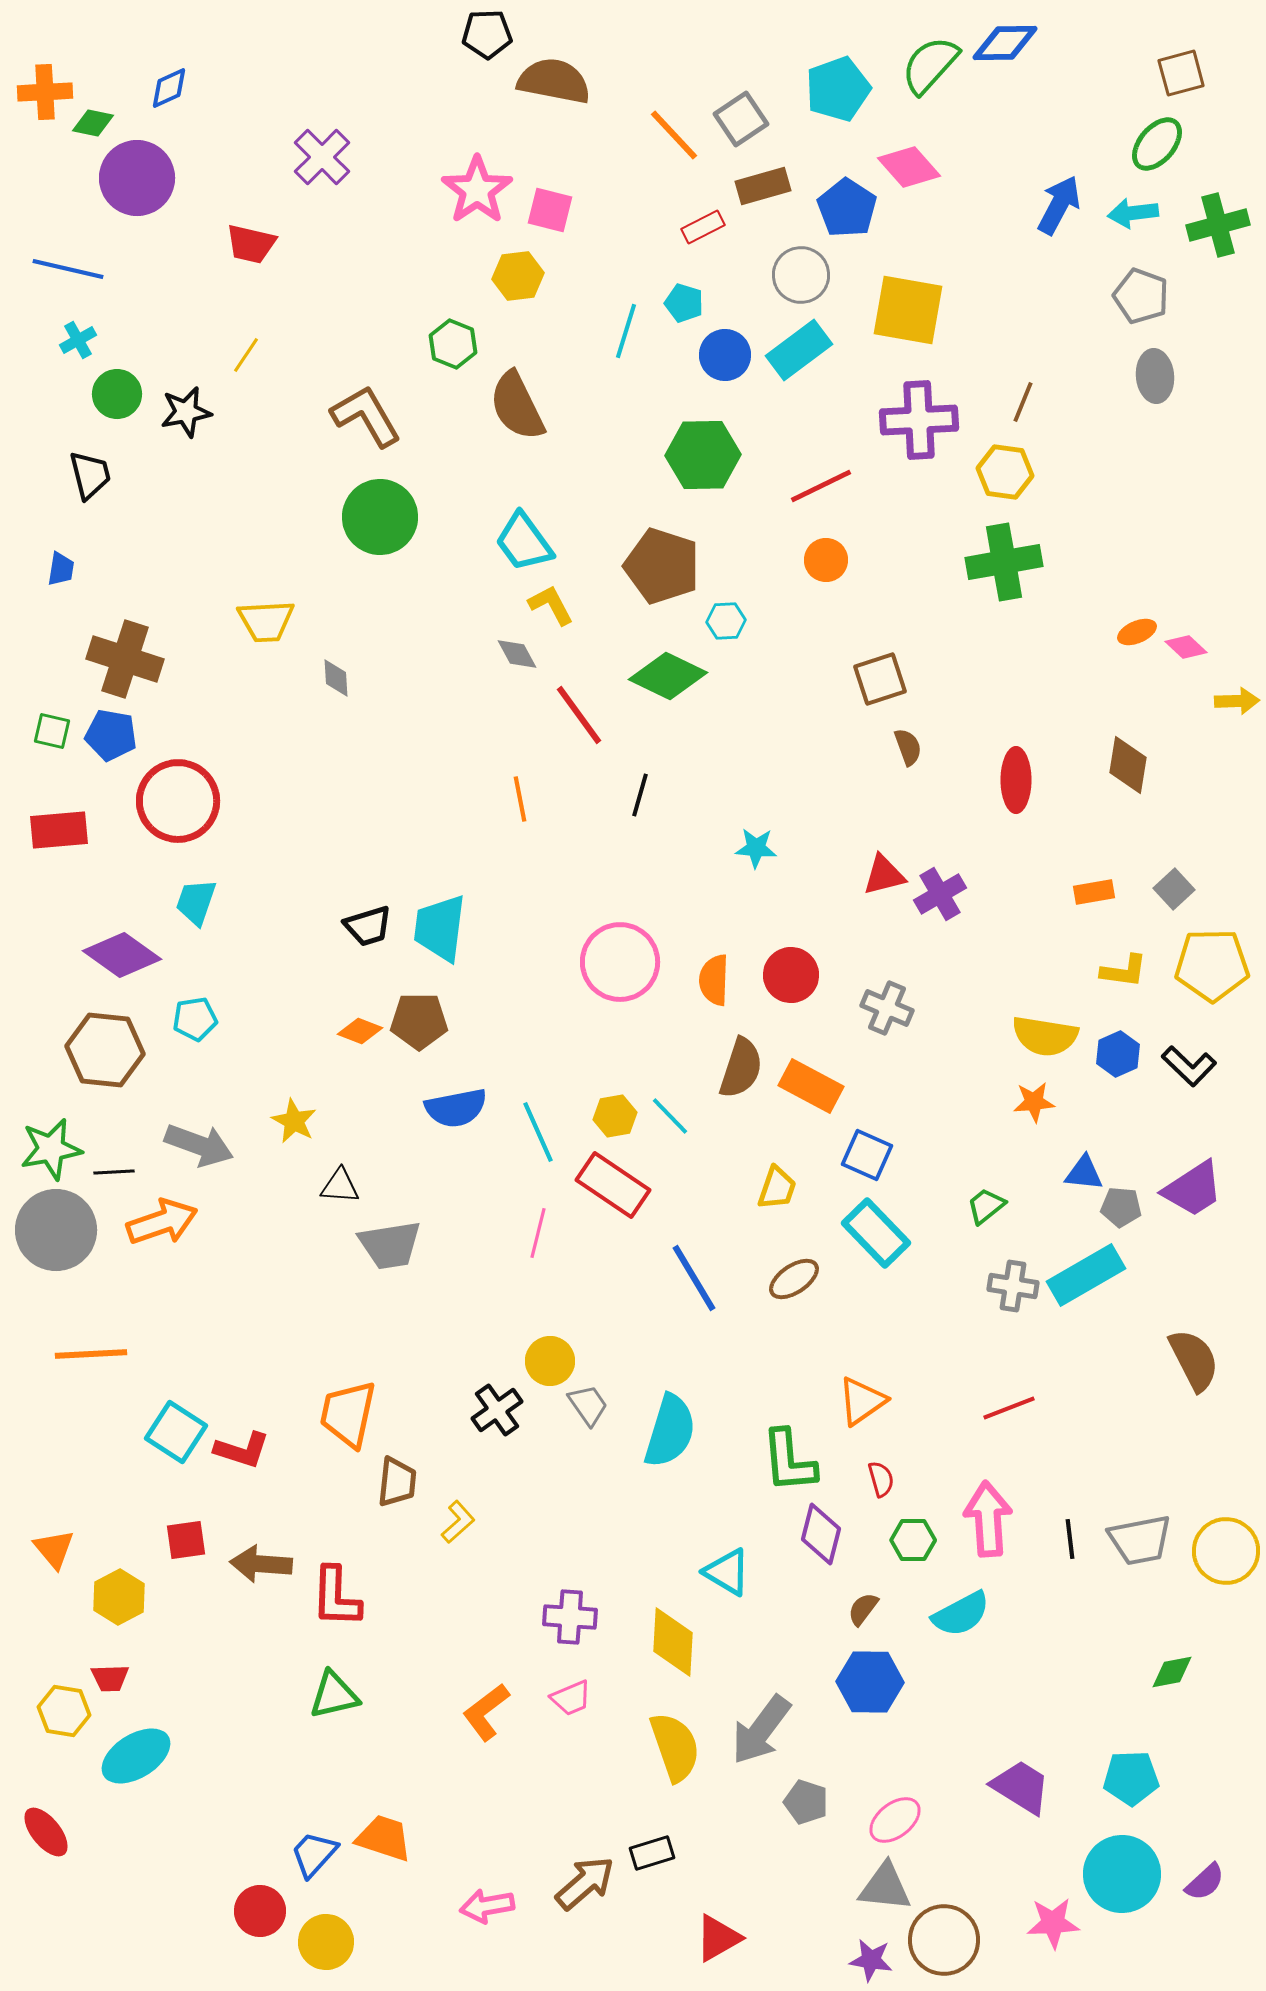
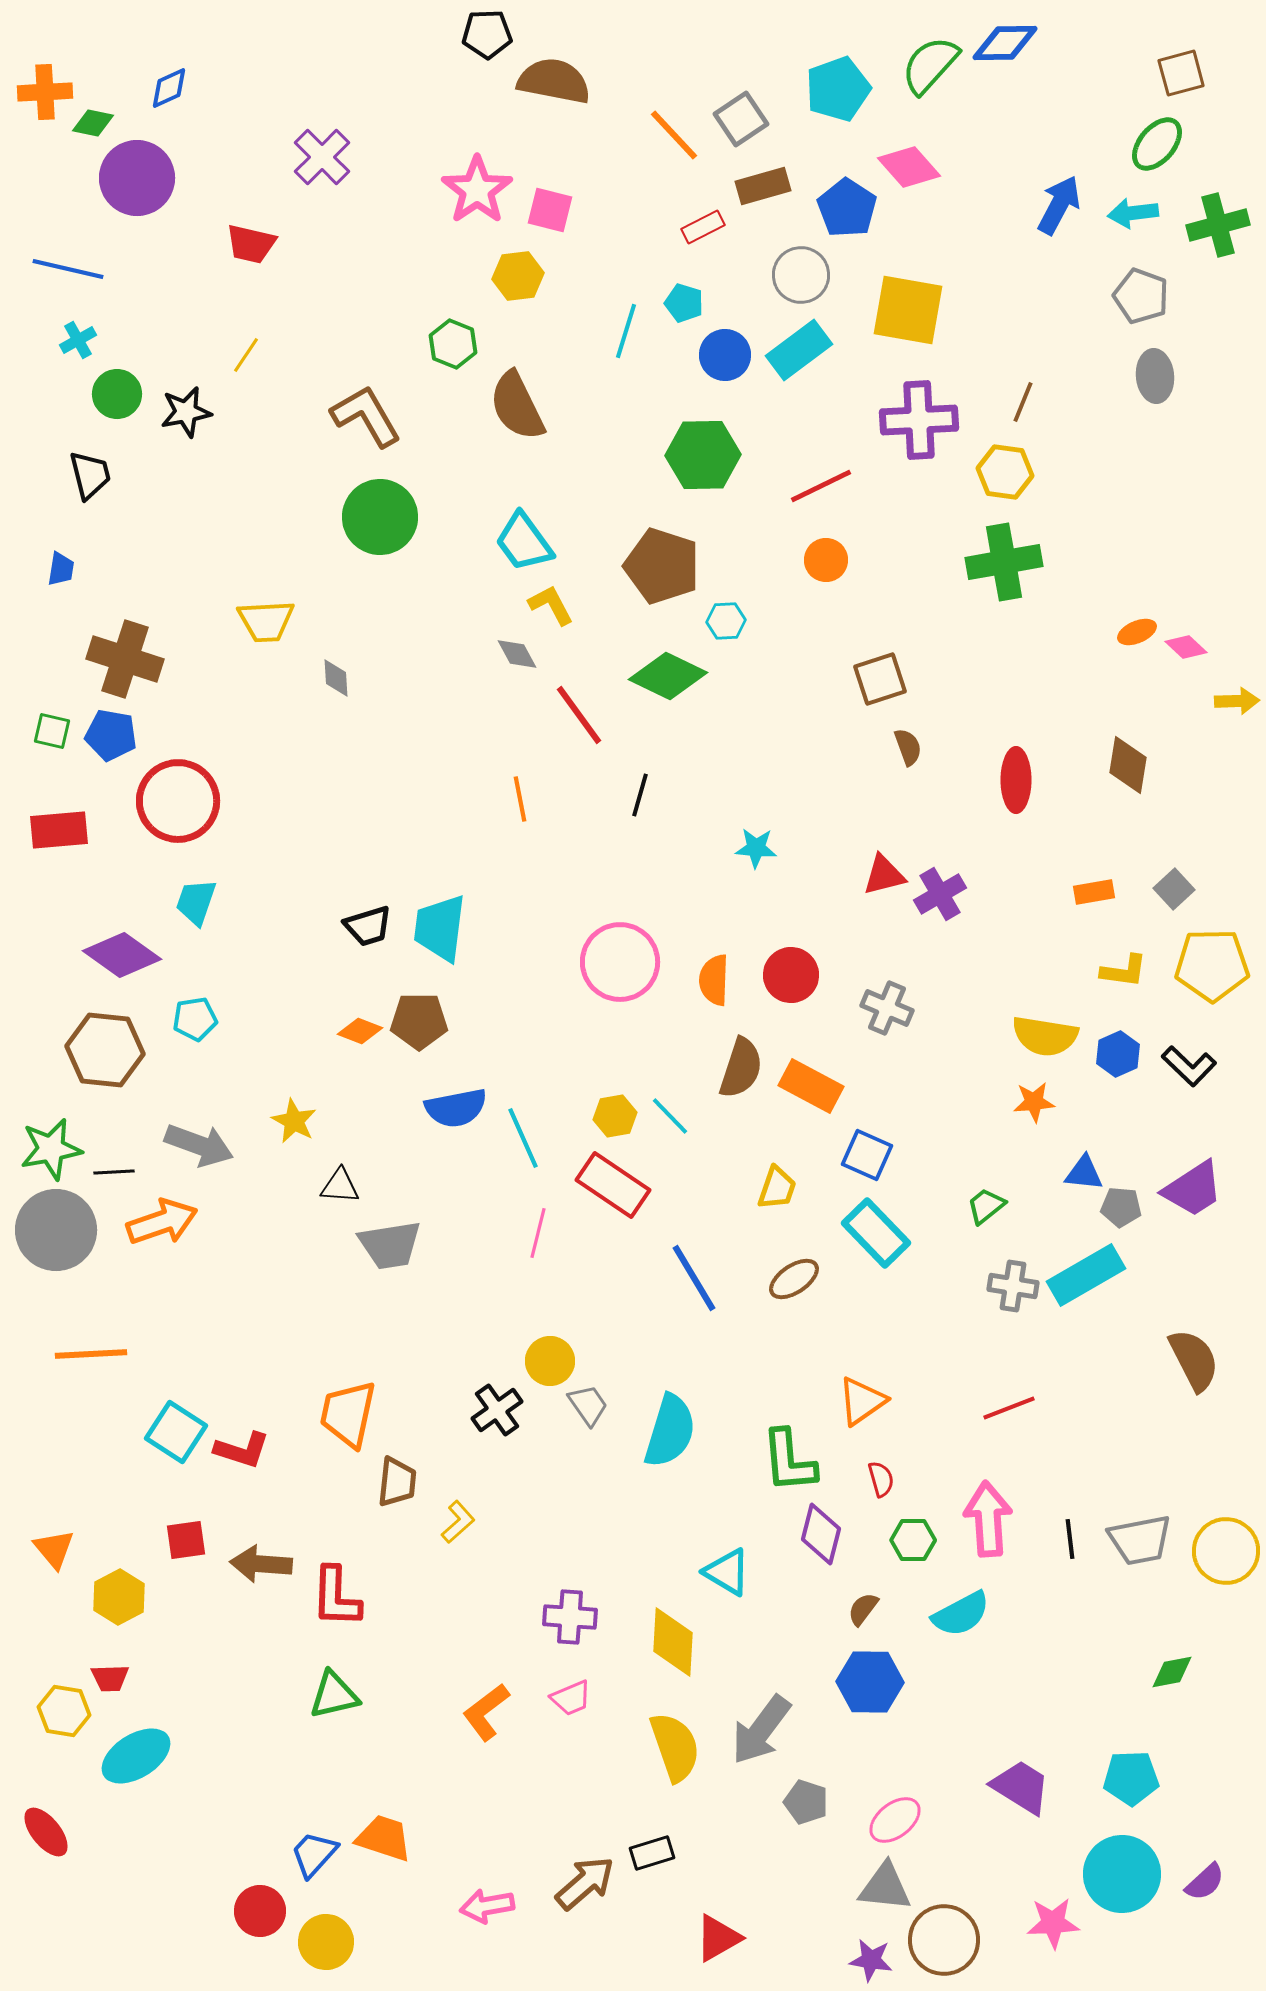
cyan line at (538, 1132): moved 15 px left, 6 px down
